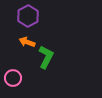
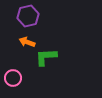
purple hexagon: rotated 15 degrees clockwise
green L-shape: rotated 120 degrees counterclockwise
